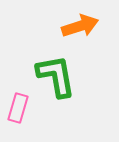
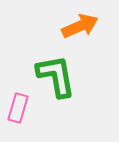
orange arrow: rotated 6 degrees counterclockwise
